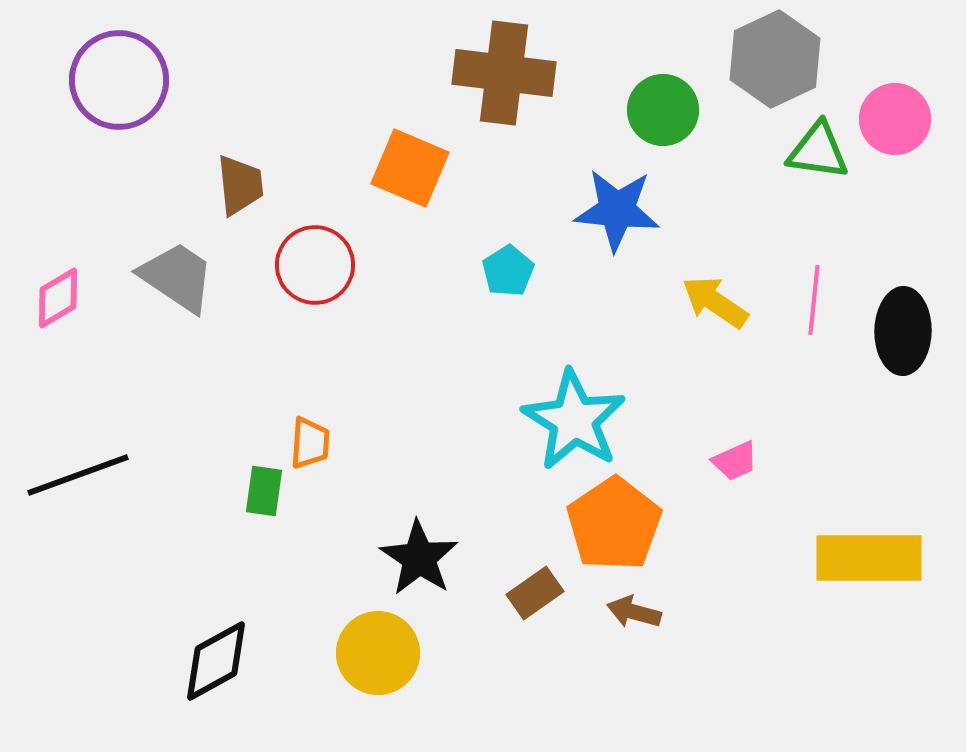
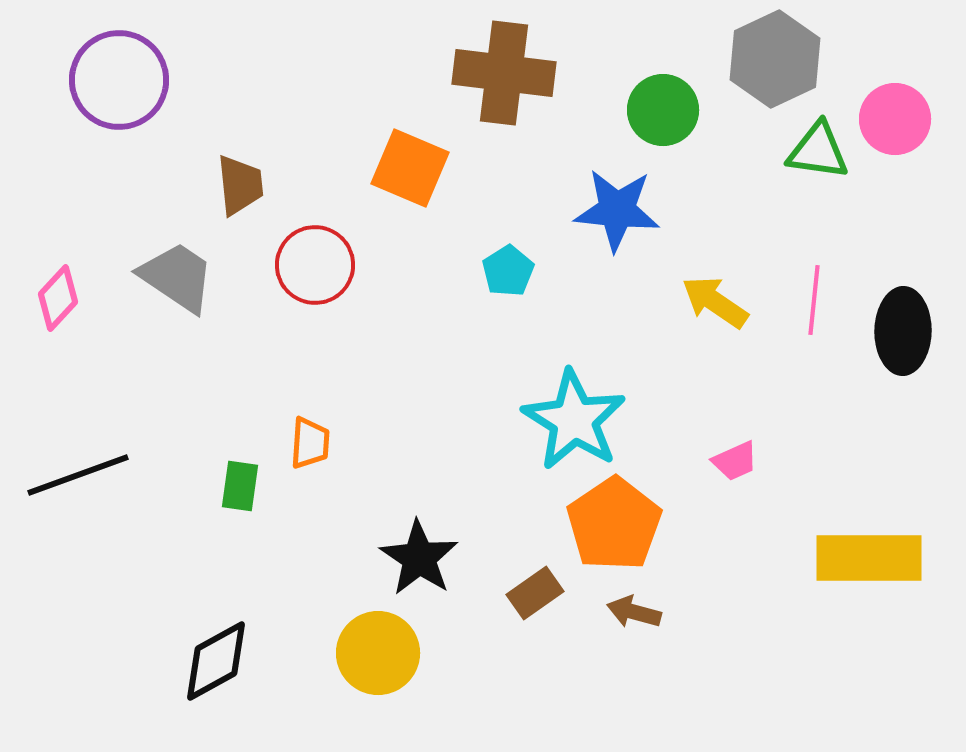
pink diamond: rotated 16 degrees counterclockwise
green rectangle: moved 24 px left, 5 px up
